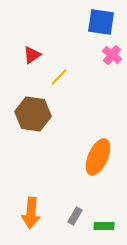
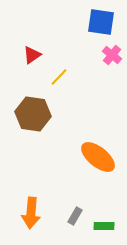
orange ellipse: rotated 75 degrees counterclockwise
